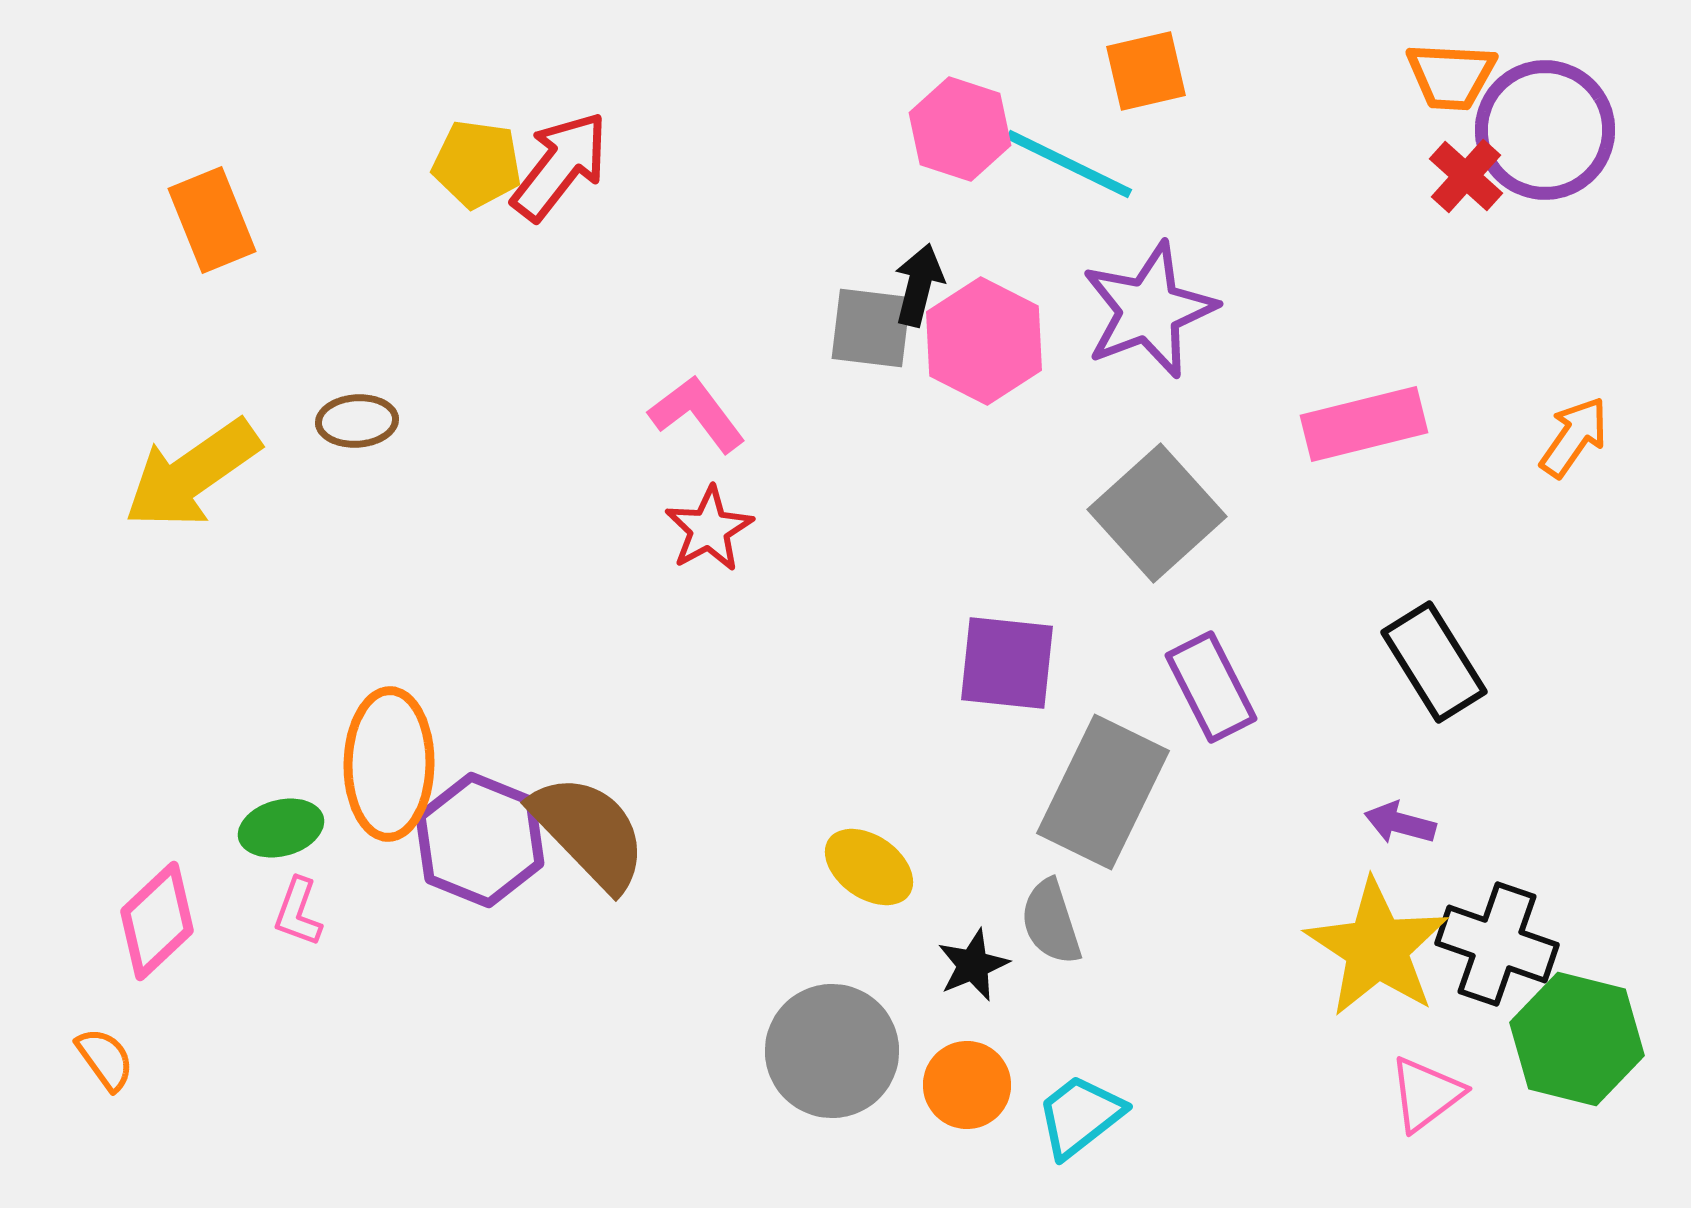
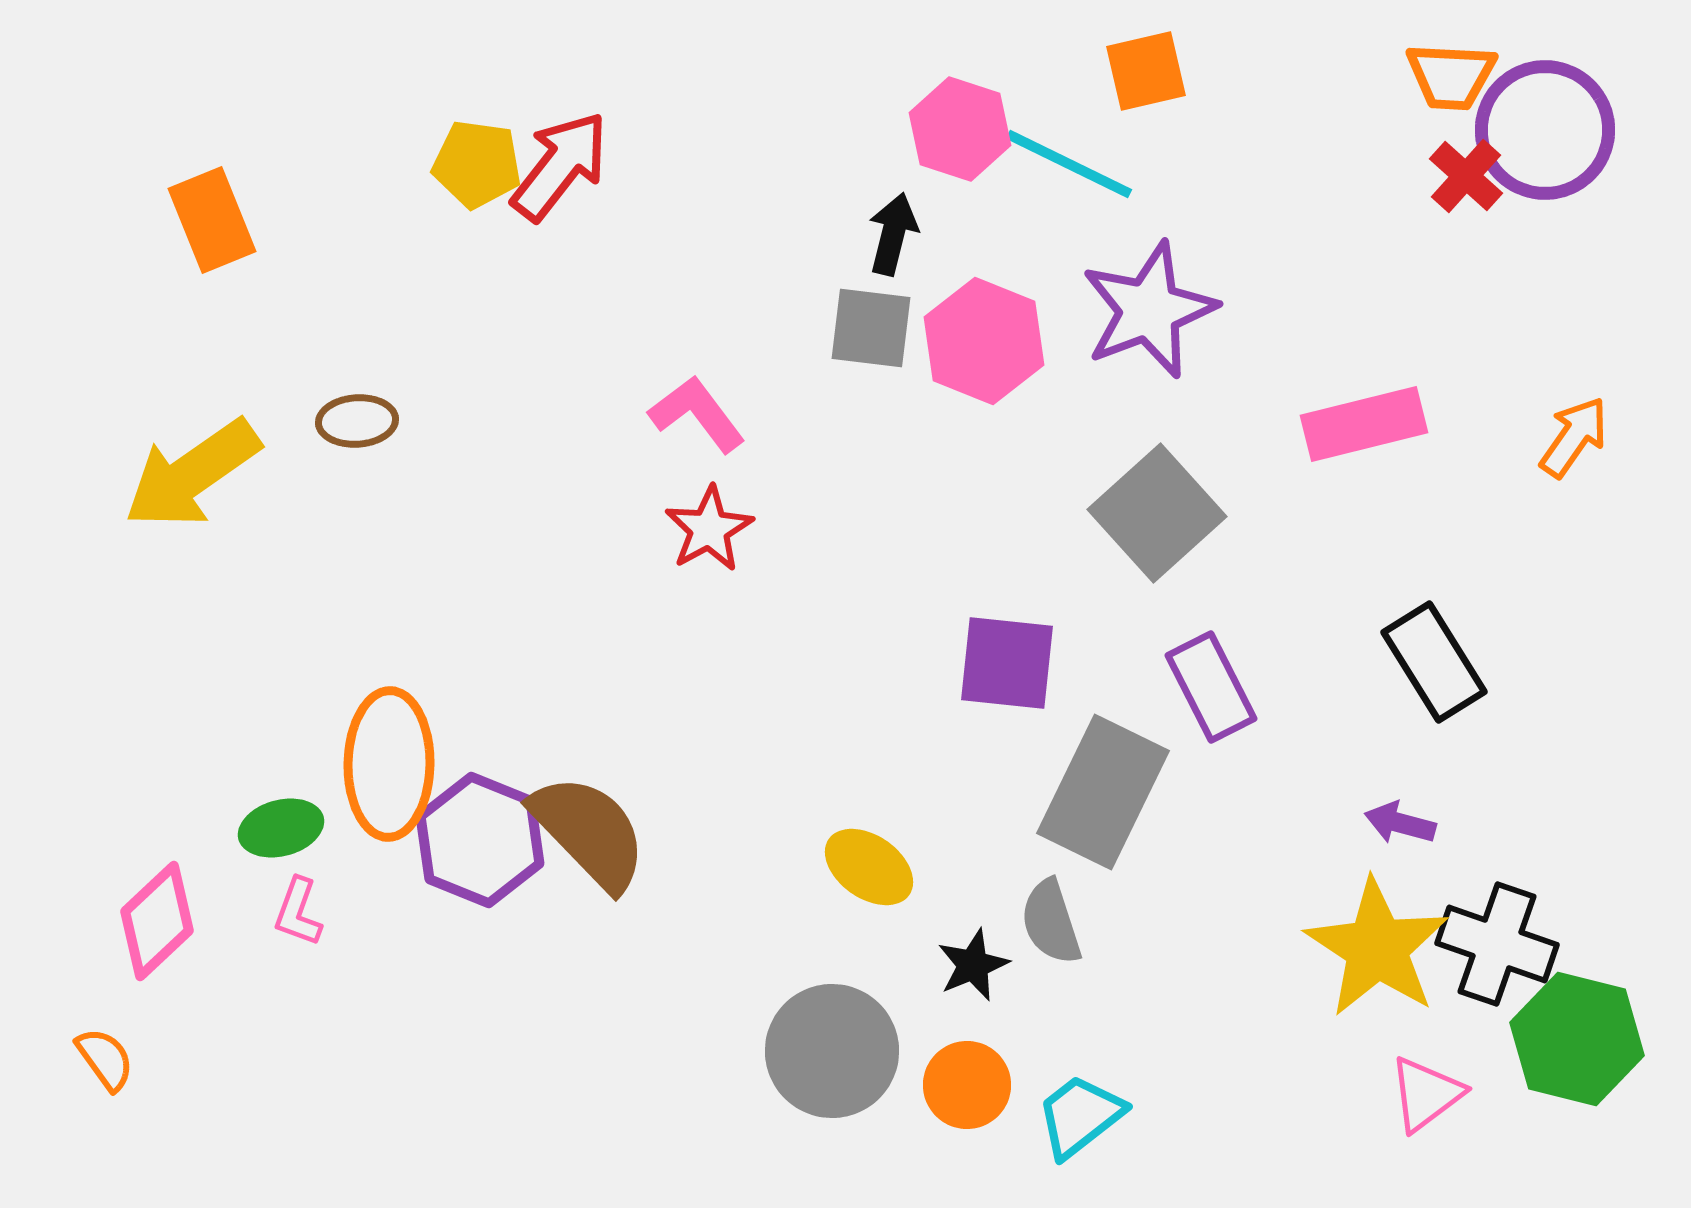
black arrow at (919, 285): moved 26 px left, 51 px up
pink hexagon at (984, 341): rotated 5 degrees counterclockwise
